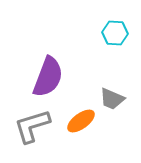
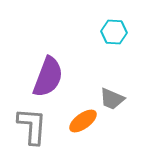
cyan hexagon: moved 1 px left, 1 px up
orange ellipse: moved 2 px right
gray L-shape: rotated 111 degrees clockwise
